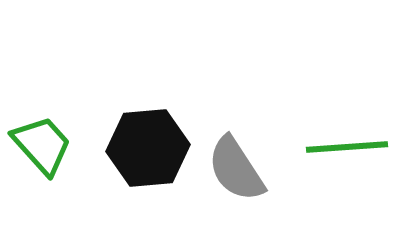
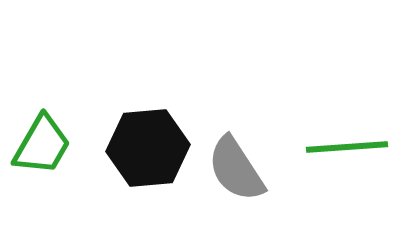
green trapezoid: rotated 72 degrees clockwise
